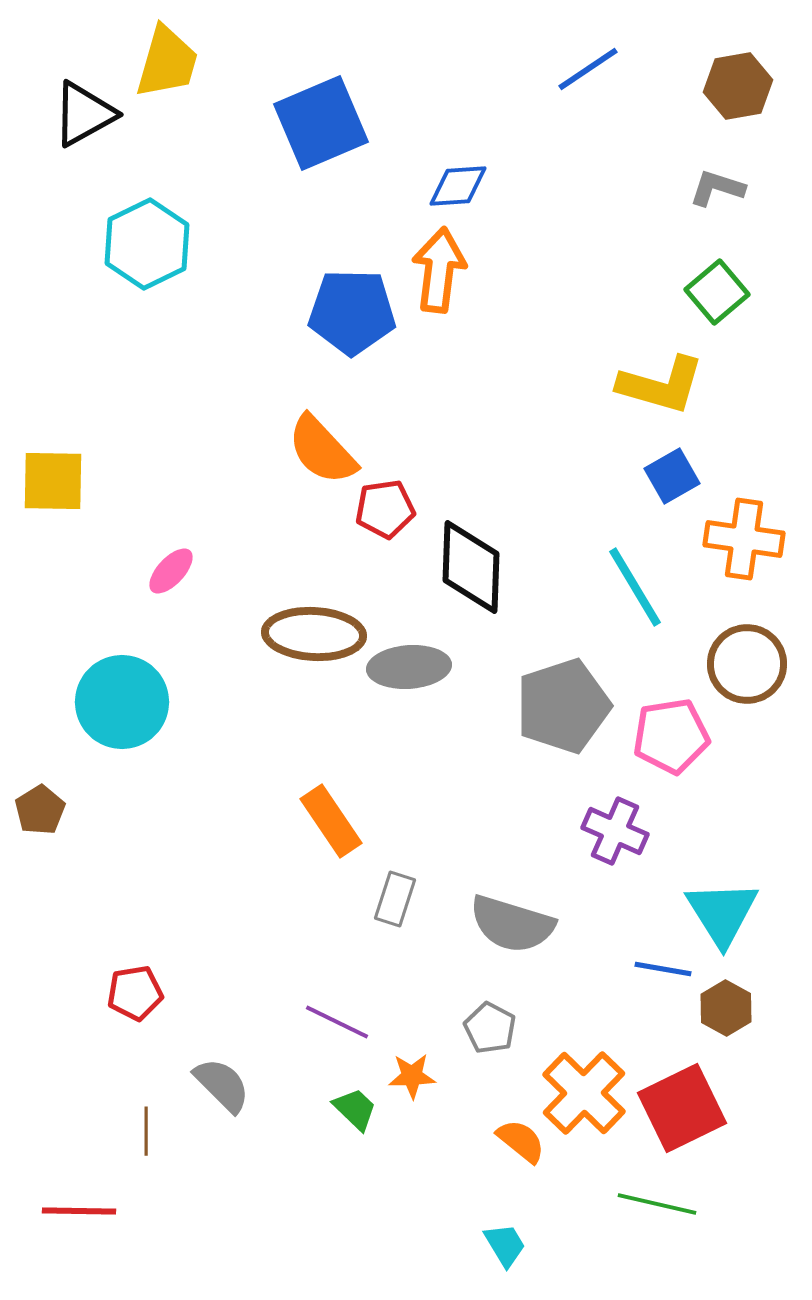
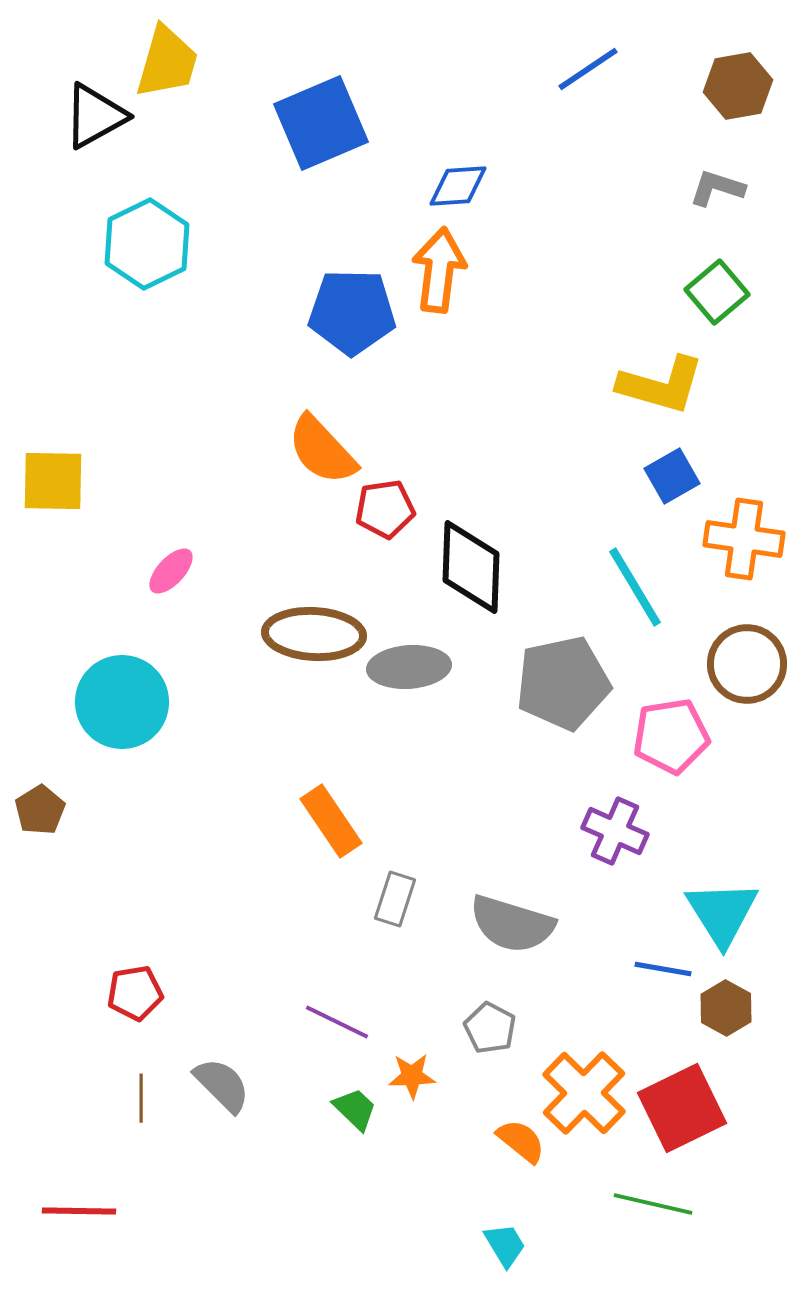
black triangle at (84, 114): moved 11 px right, 2 px down
gray pentagon at (563, 706): moved 23 px up; rotated 6 degrees clockwise
brown line at (146, 1131): moved 5 px left, 33 px up
green line at (657, 1204): moved 4 px left
